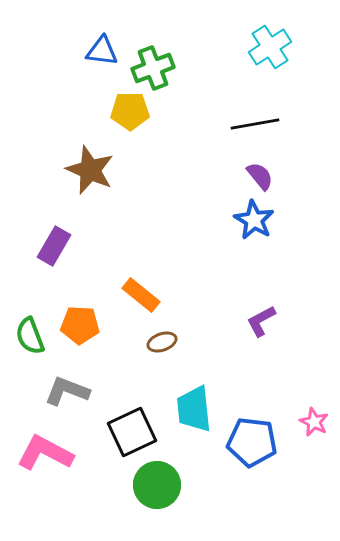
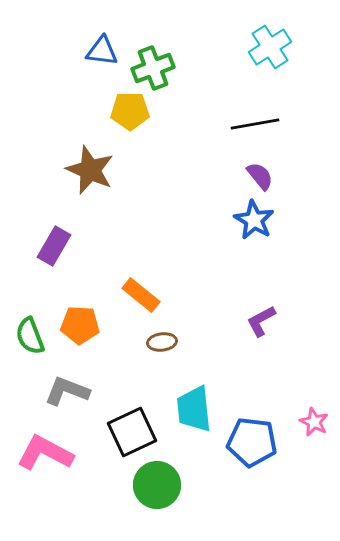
brown ellipse: rotated 12 degrees clockwise
